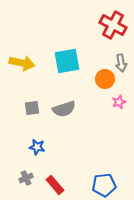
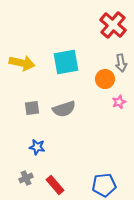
red cross: rotated 12 degrees clockwise
cyan square: moved 1 px left, 1 px down
